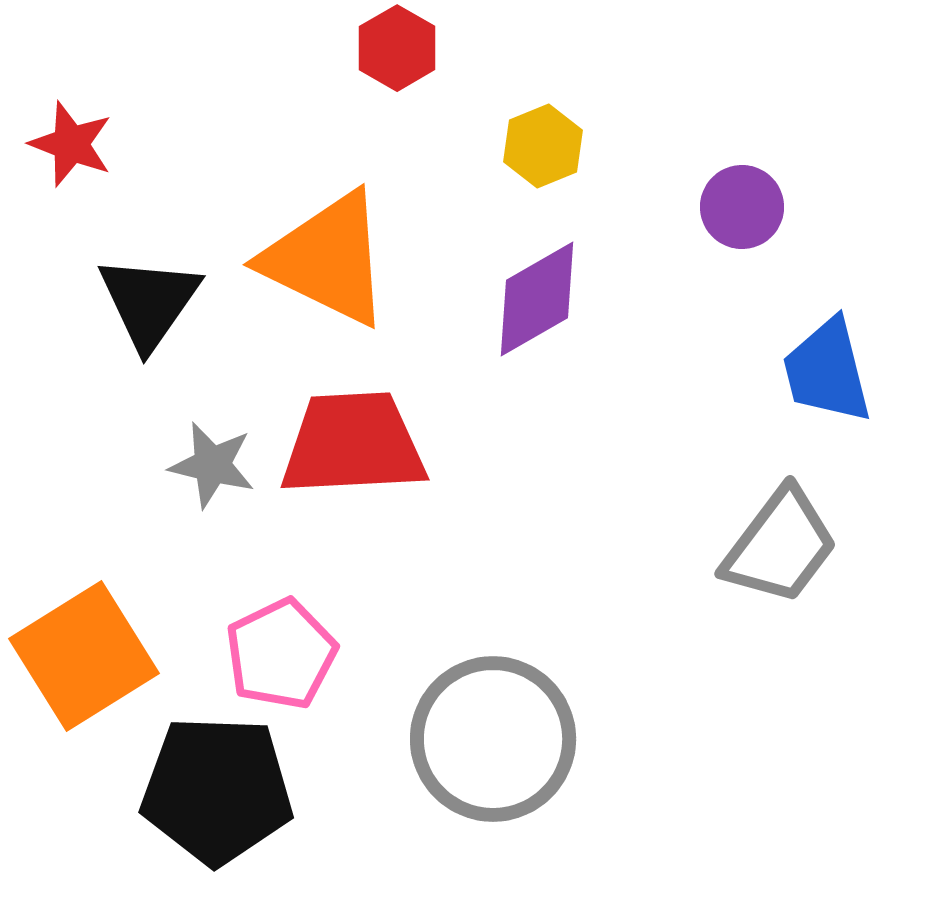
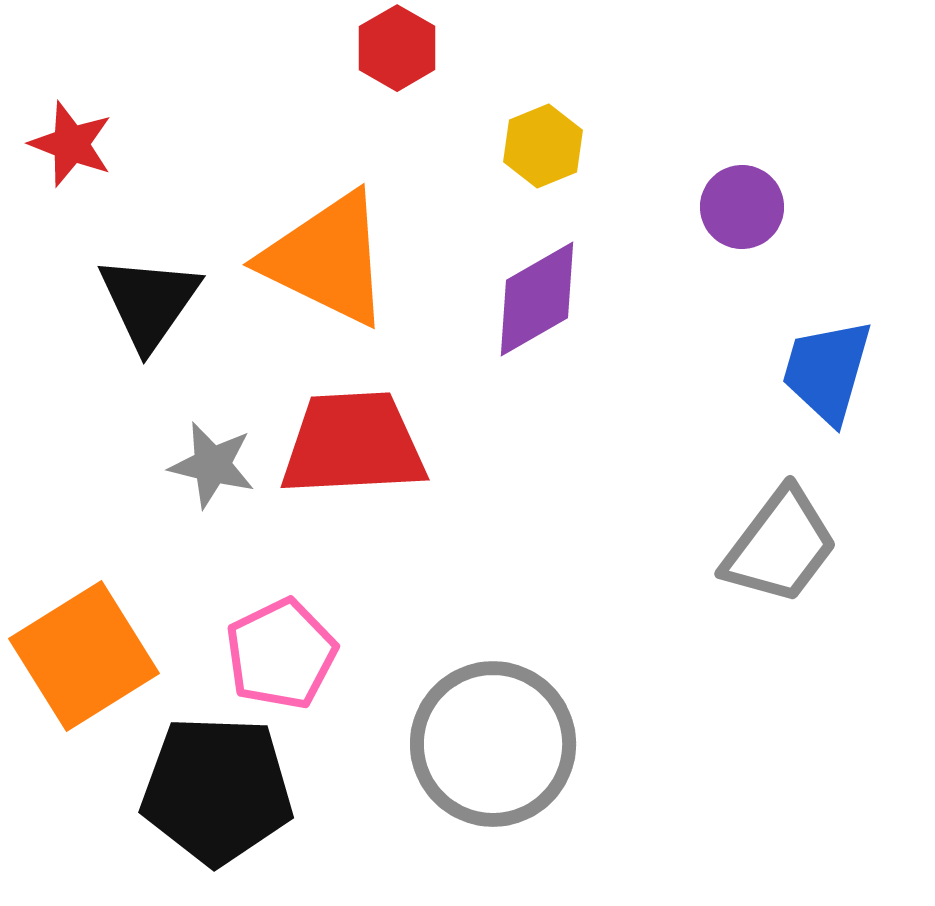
blue trapezoid: rotated 30 degrees clockwise
gray circle: moved 5 px down
